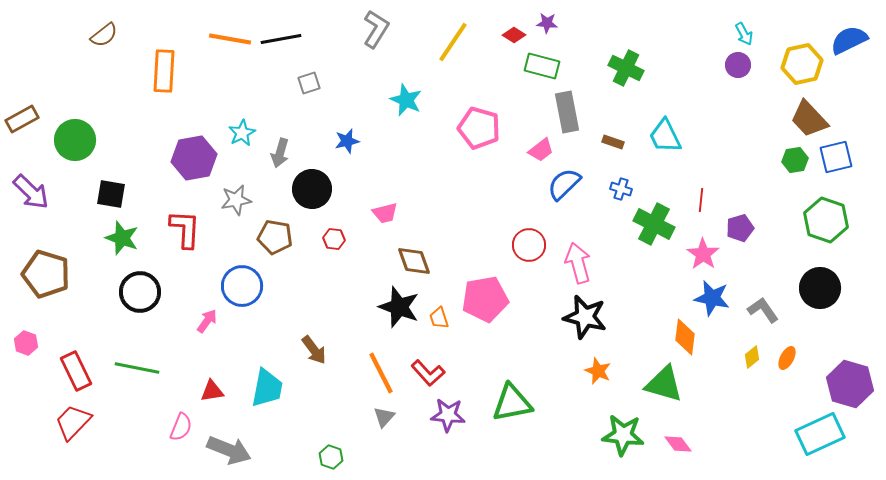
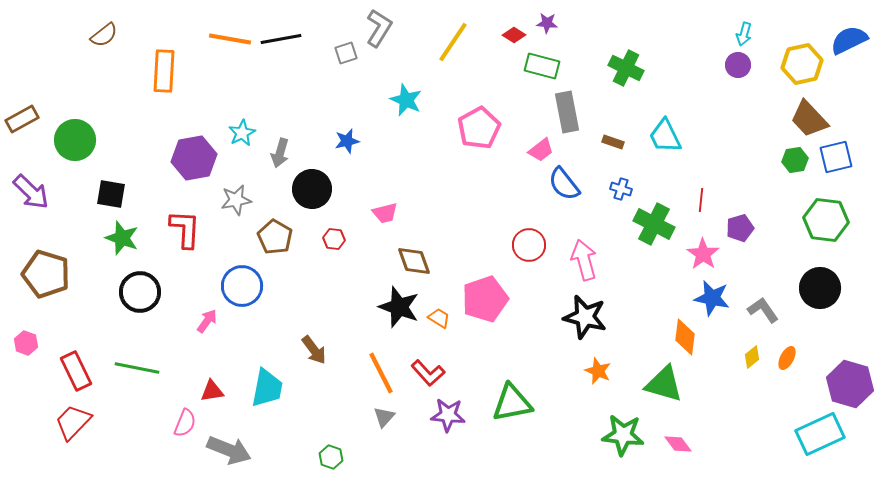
gray L-shape at (376, 29): moved 3 px right, 1 px up
cyan arrow at (744, 34): rotated 45 degrees clockwise
gray square at (309, 83): moved 37 px right, 30 px up
pink pentagon at (479, 128): rotated 27 degrees clockwise
blue semicircle at (564, 184): rotated 84 degrees counterclockwise
green hexagon at (826, 220): rotated 12 degrees counterclockwise
brown pentagon at (275, 237): rotated 20 degrees clockwise
pink arrow at (578, 263): moved 6 px right, 3 px up
pink pentagon at (485, 299): rotated 9 degrees counterclockwise
orange trapezoid at (439, 318): rotated 140 degrees clockwise
pink semicircle at (181, 427): moved 4 px right, 4 px up
